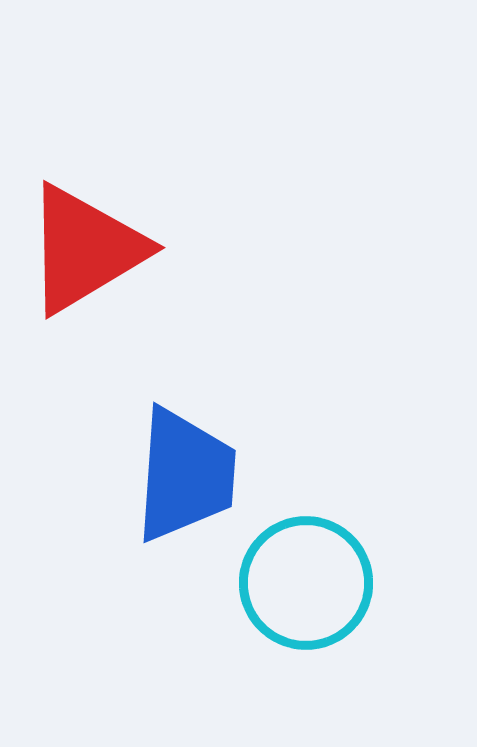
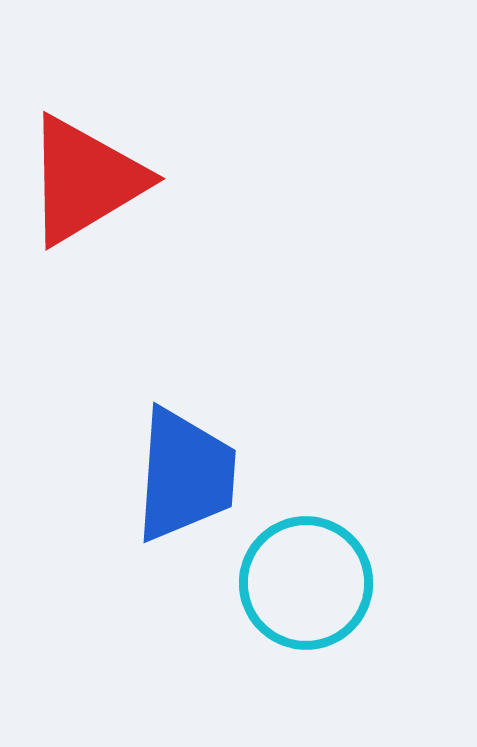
red triangle: moved 69 px up
